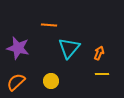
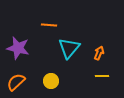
yellow line: moved 2 px down
